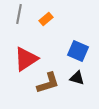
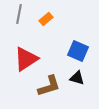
brown L-shape: moved 1 px right, 3 px down
